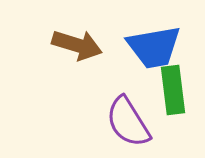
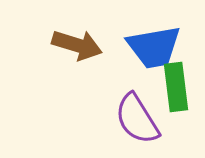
green rectangle: moved 3 px right, 3 px up
purple semicircle: moved 9 px right, 3 px up
